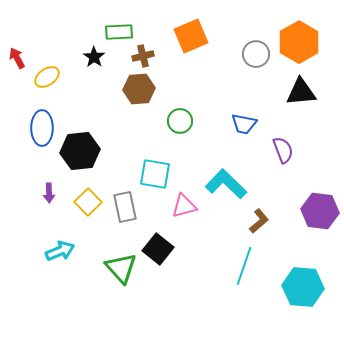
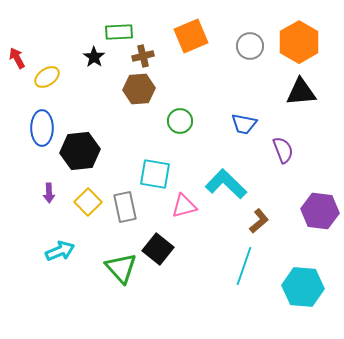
gray circle: moved 6 px left, 8 px up
